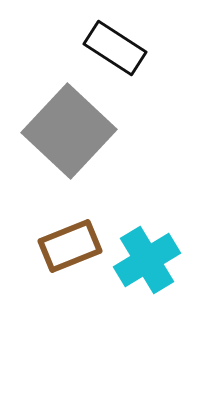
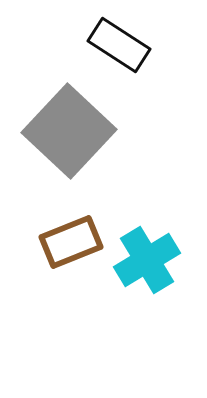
black rectangle: moved 4 px right, 3 px up
brown rectangle: moved 1 px right, 4 px up
